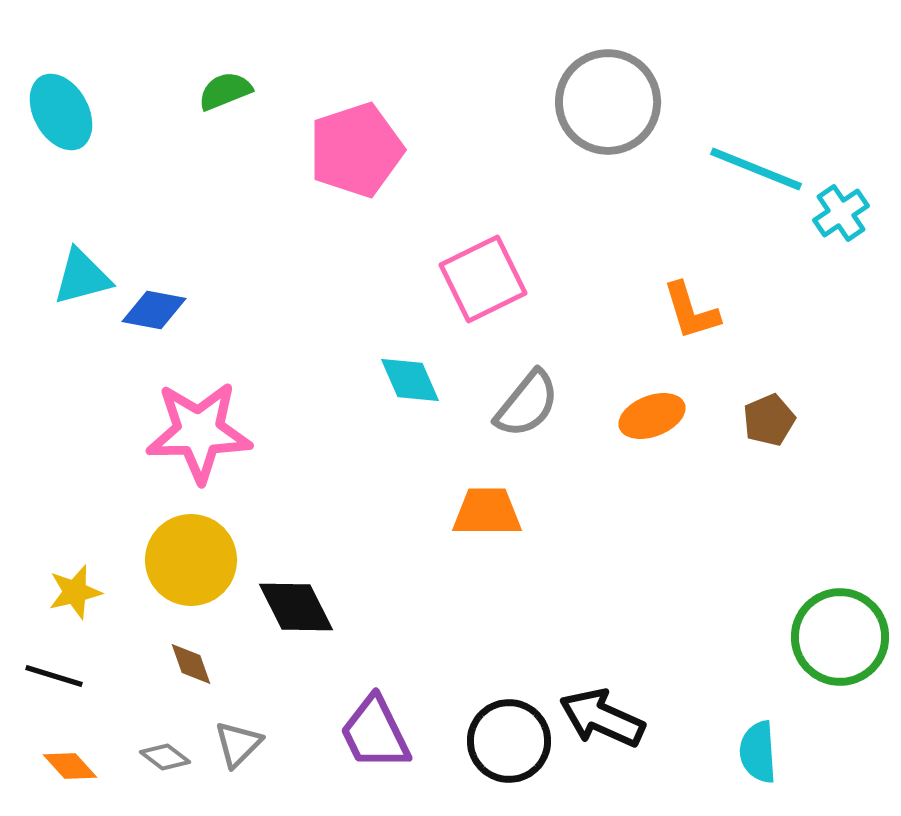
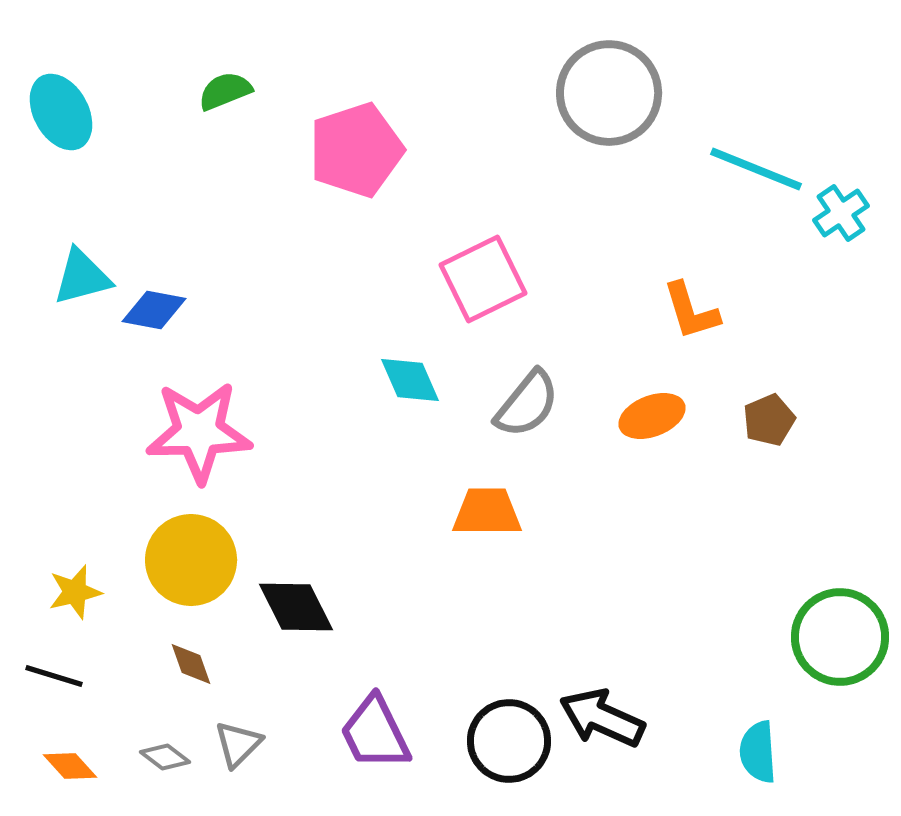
gray circle: moved 1 px right, 9 px up
